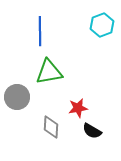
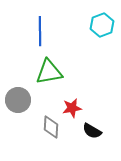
gray circle: moved 1 px right, 3 px down
red star: moved 6 px left
